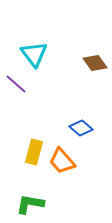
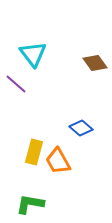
cyan triangle: moved 1 px left
orange trapezoid: moved 4 px left; rotated 12 degrees clockwise
